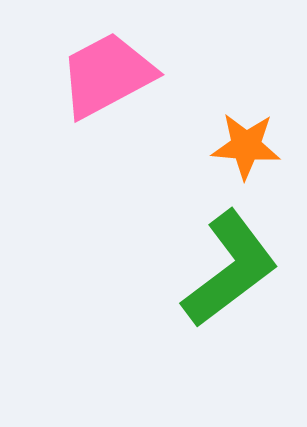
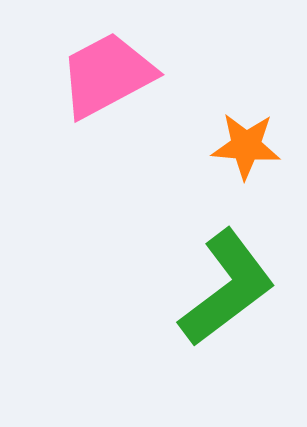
green L-shape: moved 3 px left, 19 px down
